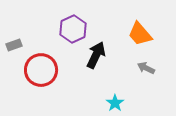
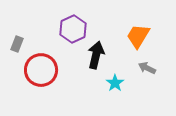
orange trapezoid: moved 2 px left, 2 px down; rotated 72 degrees clockwise
gray rectangle: moved 3 px right, 1 px up; rotated 49 degrees counterclockwise
black arrow: rotated 12 degrees counterclockwise
gray arrow: moved 1 px right
cyan star: moved 20 px up
